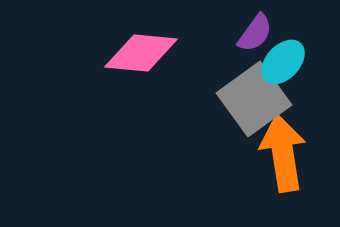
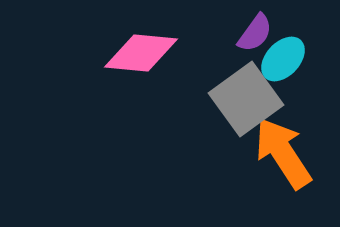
cyan ellipse: moved 3 px up
gray square: moved 8 px left
orange arrow: rotated 24 degrees counterclockwise
